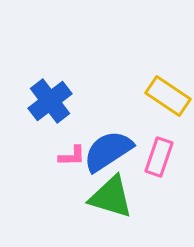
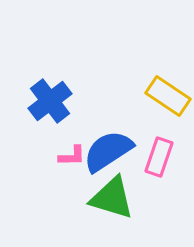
green triangle: moved 1 px right, 1 px down
